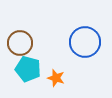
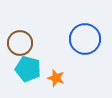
blue circle: moved 3 px up
